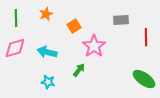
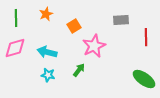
pink star: rotated 10 degrees clockwise
cyan star: moved 7 px up
